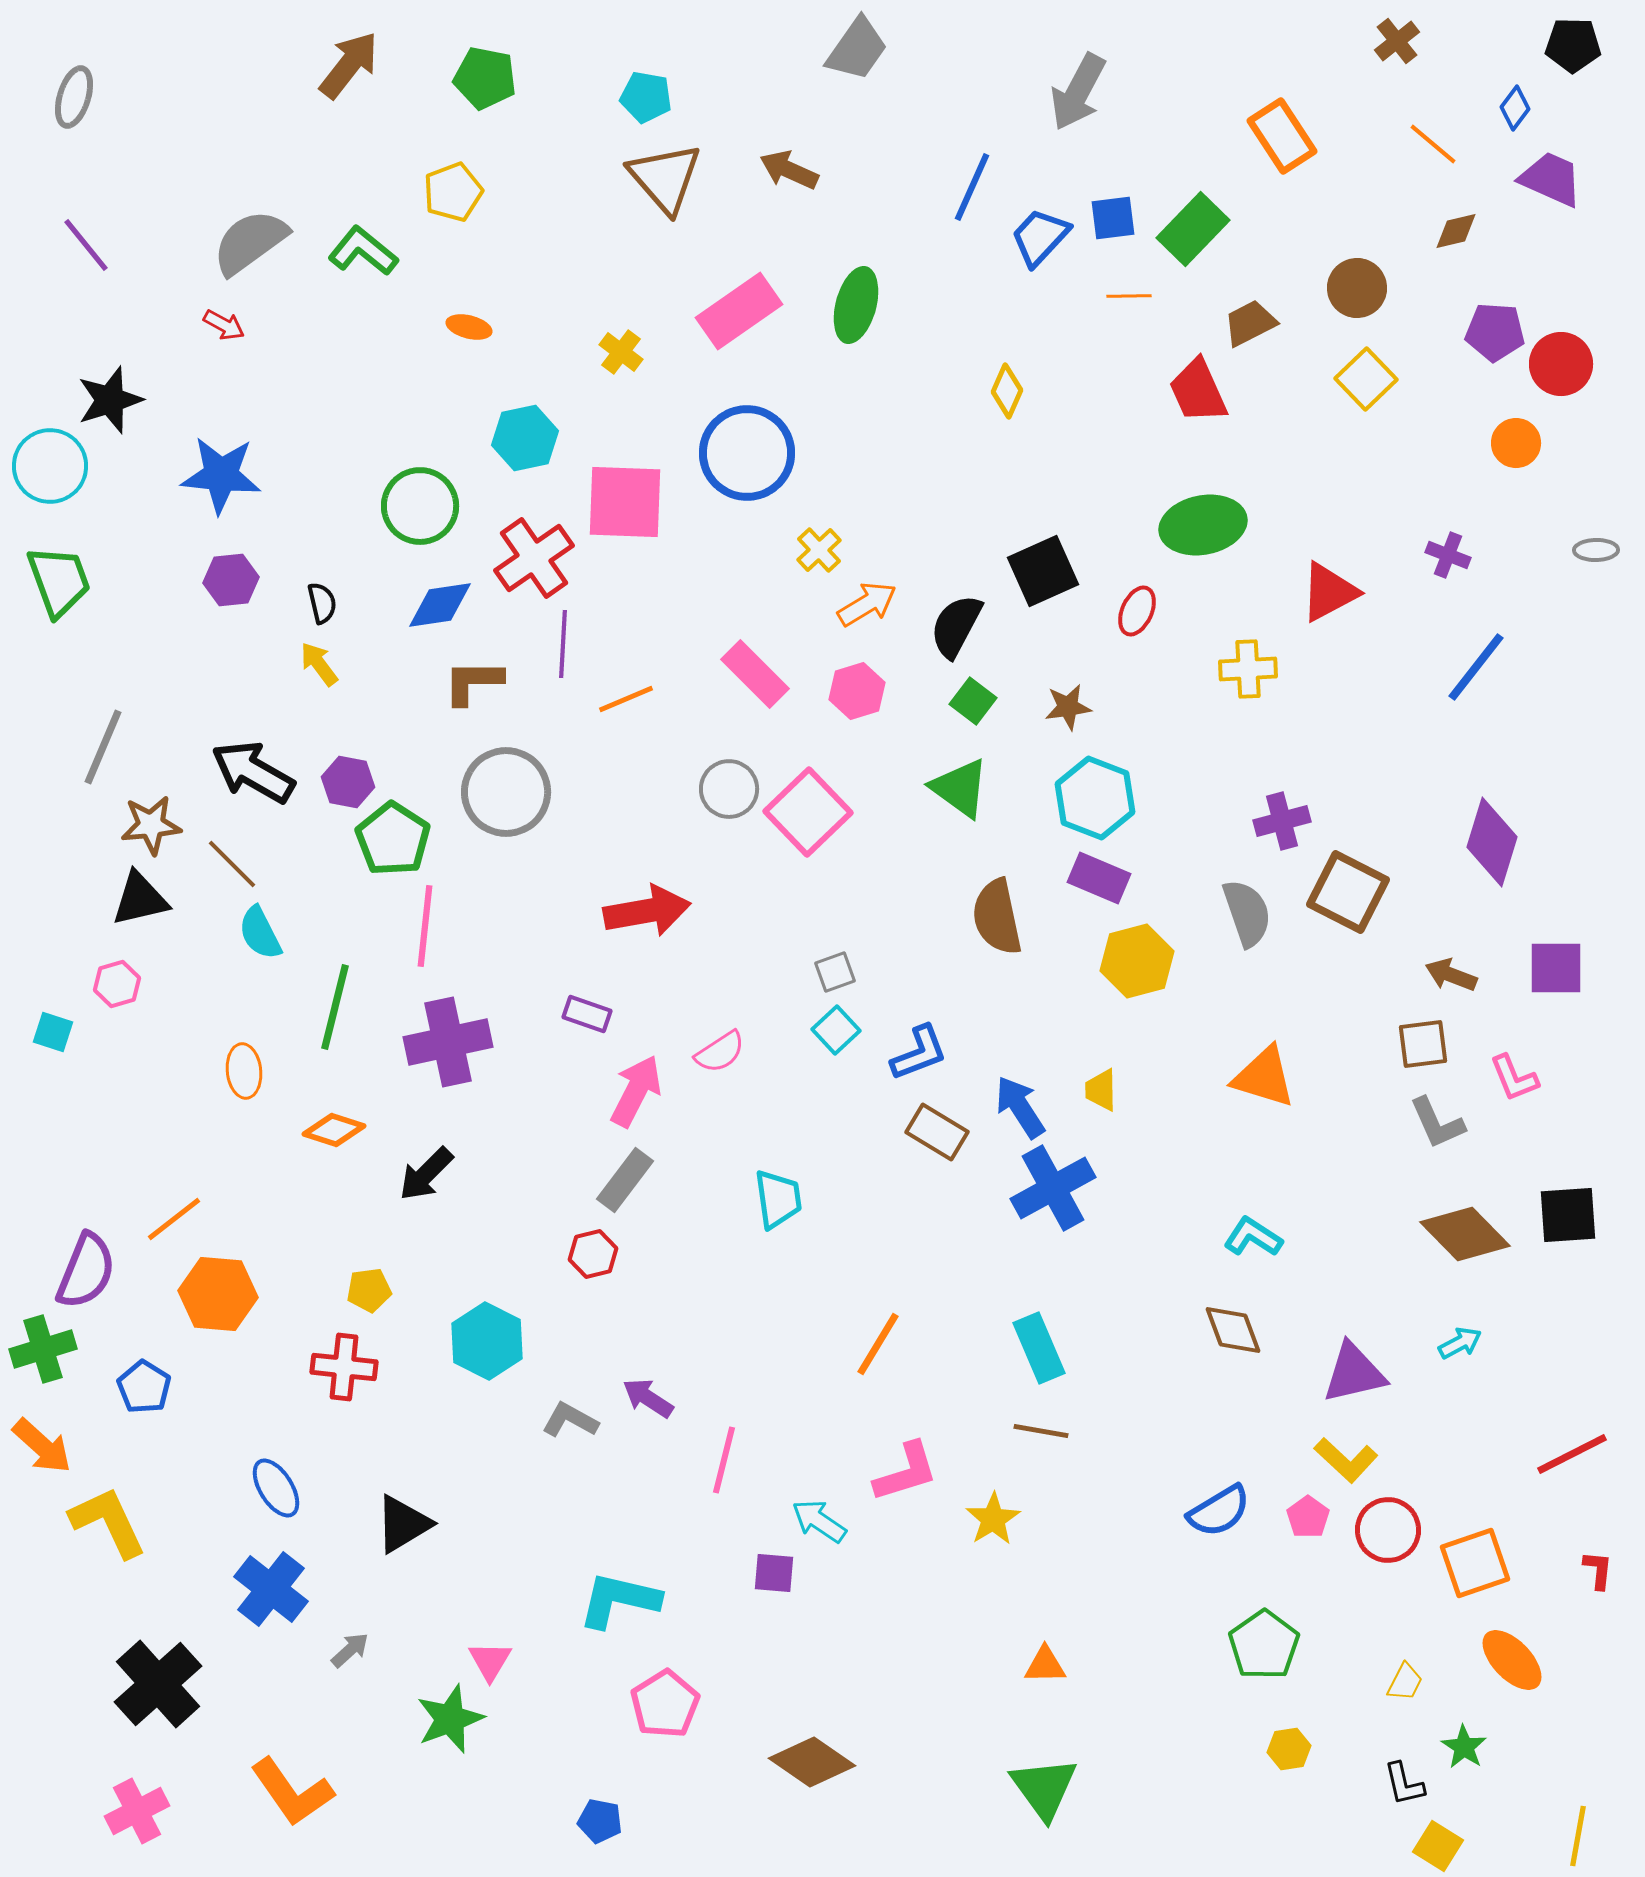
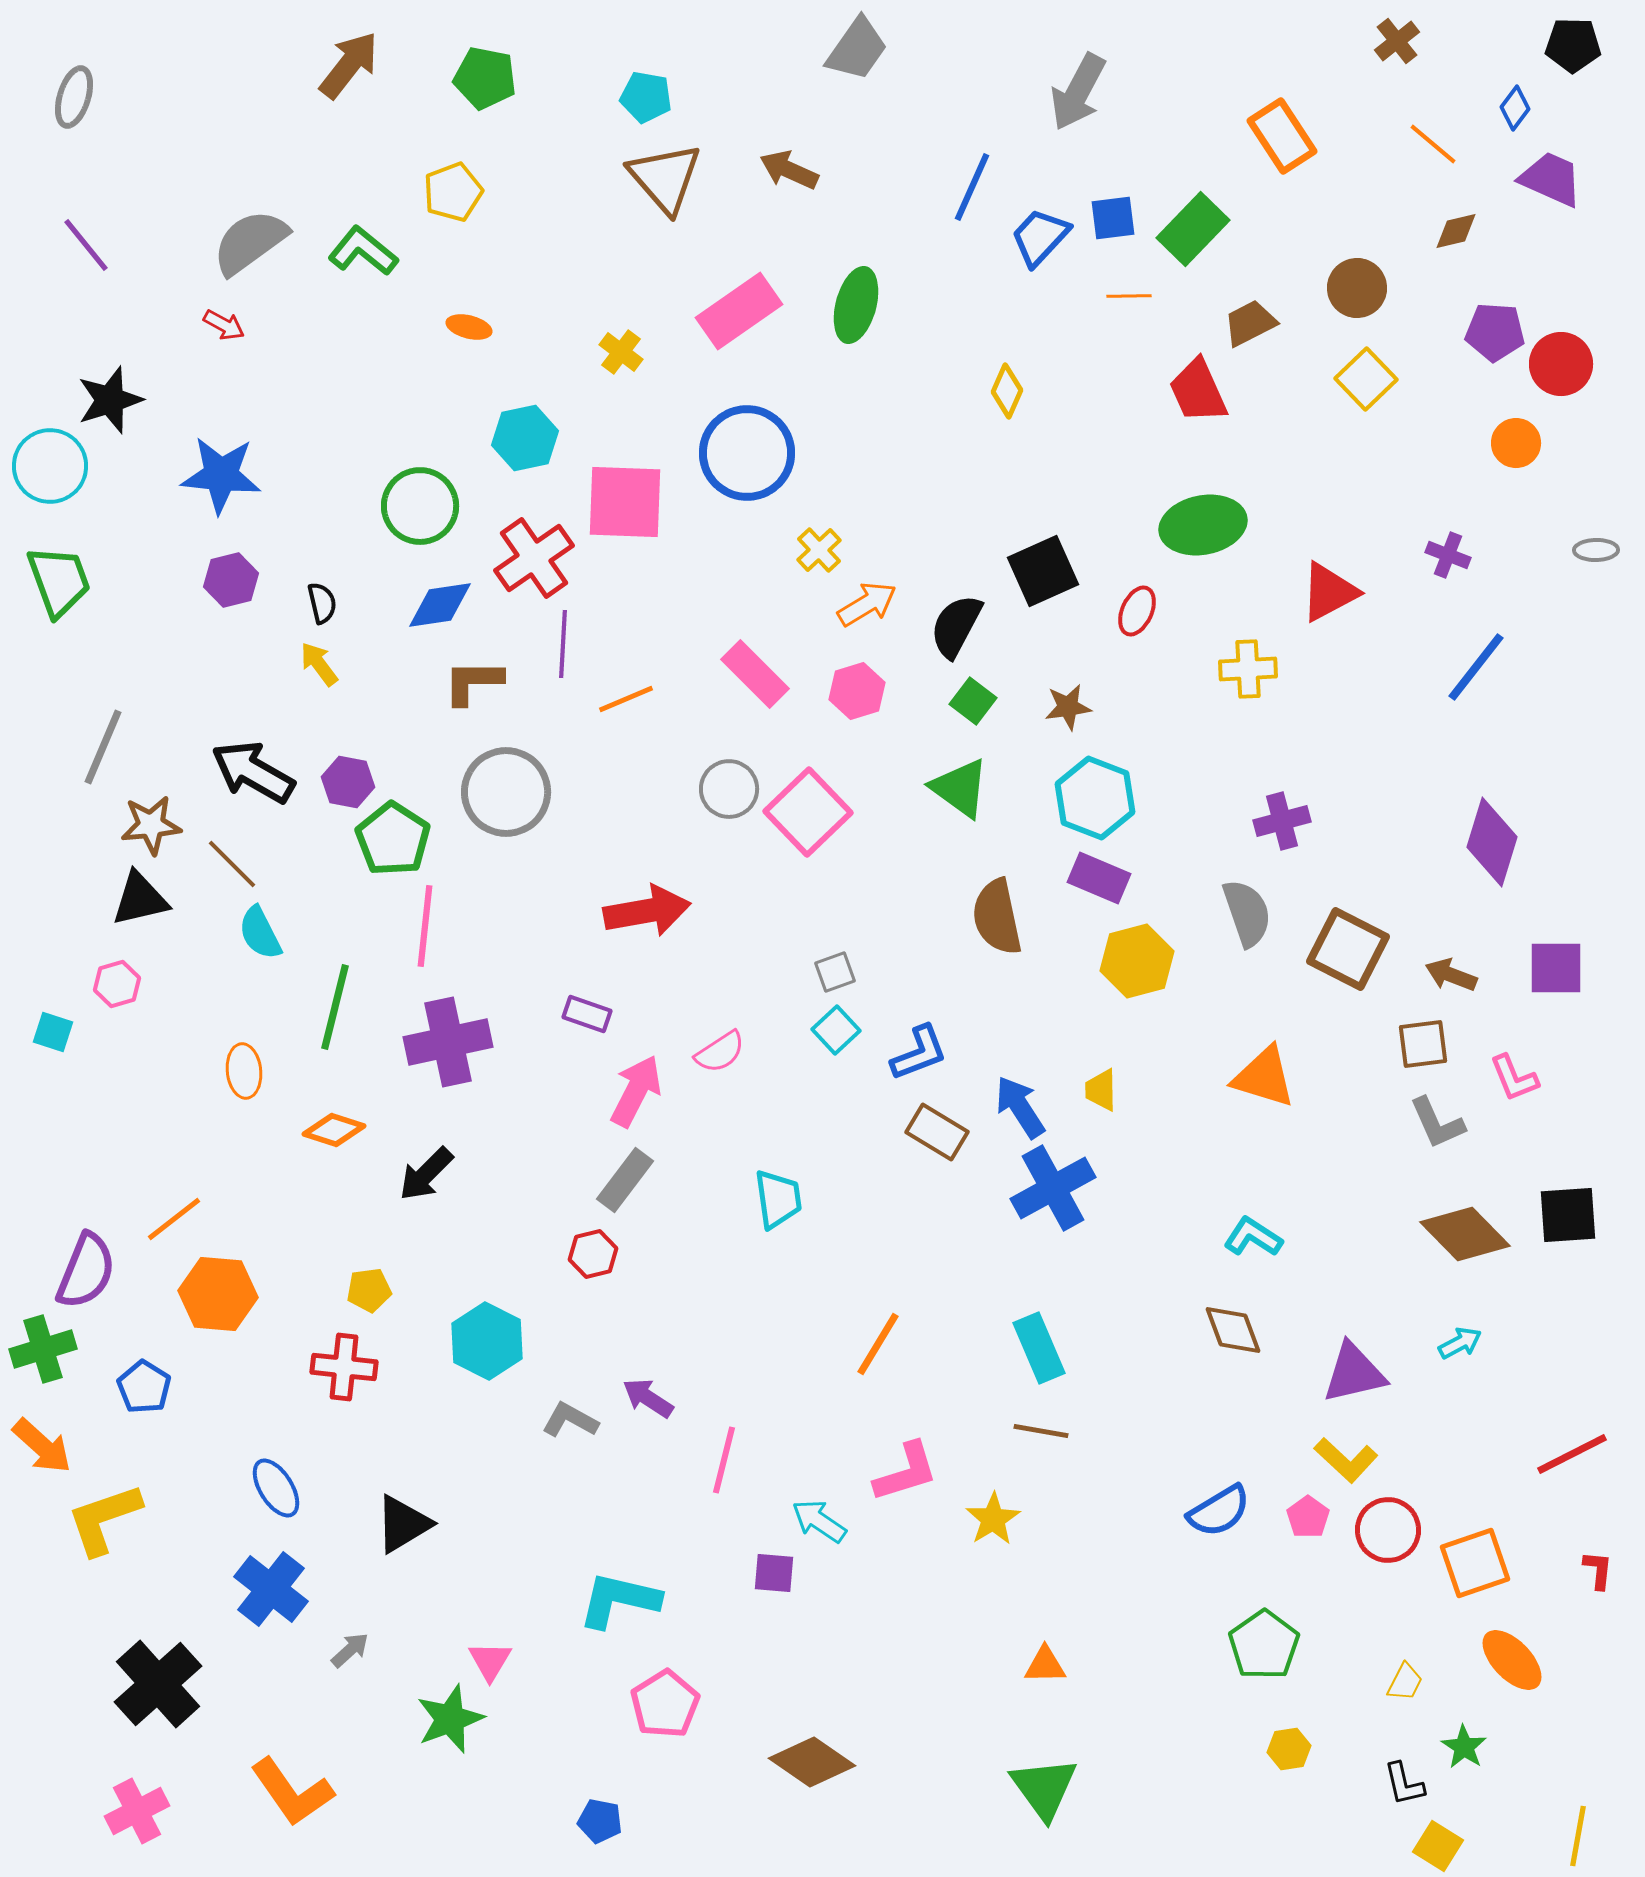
purple hexagon at (231, 580): rotated 8 degrees counterclockwise
brown square at (1348, 892): moved 57 px down
yellow L-shape at (108, 1522): moved 4 px left, 3 px up; rotated 84 degrees counterclockwise
